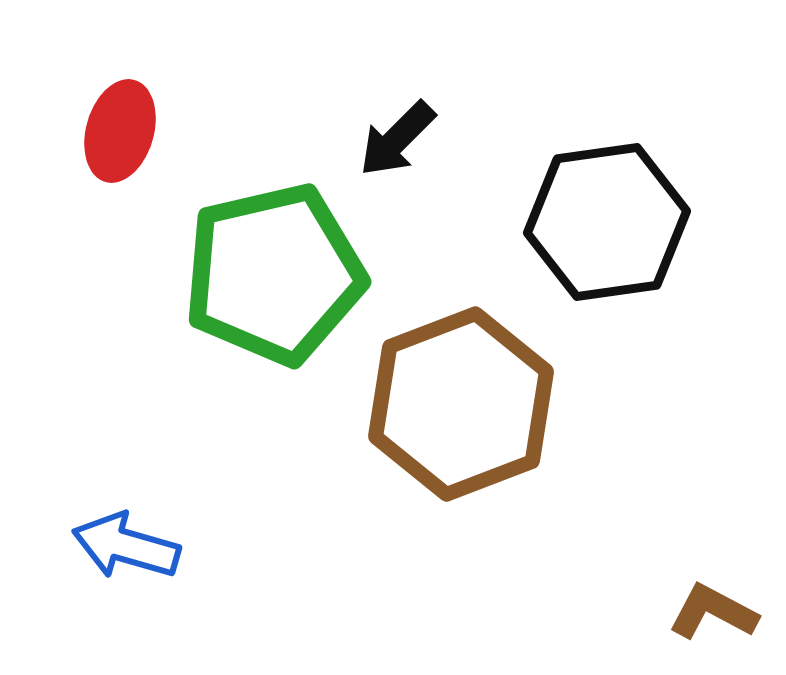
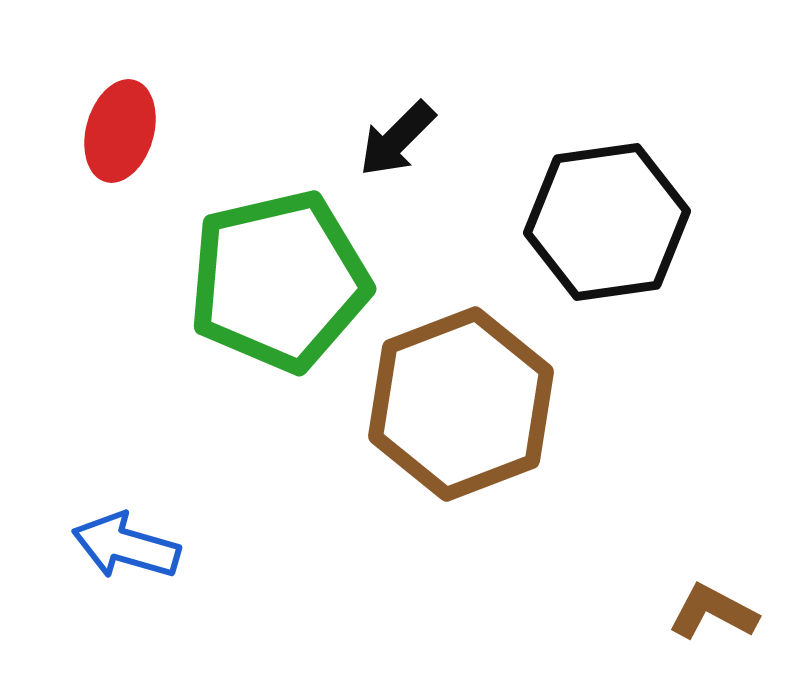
green pentagon: moved 5 px right, 7 px down
